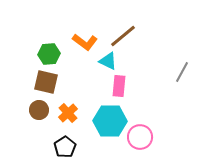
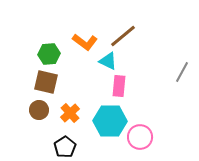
orange cross: moved 2 px right
